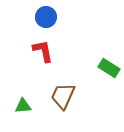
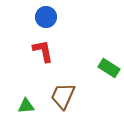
green triangle: moved 3 px right
